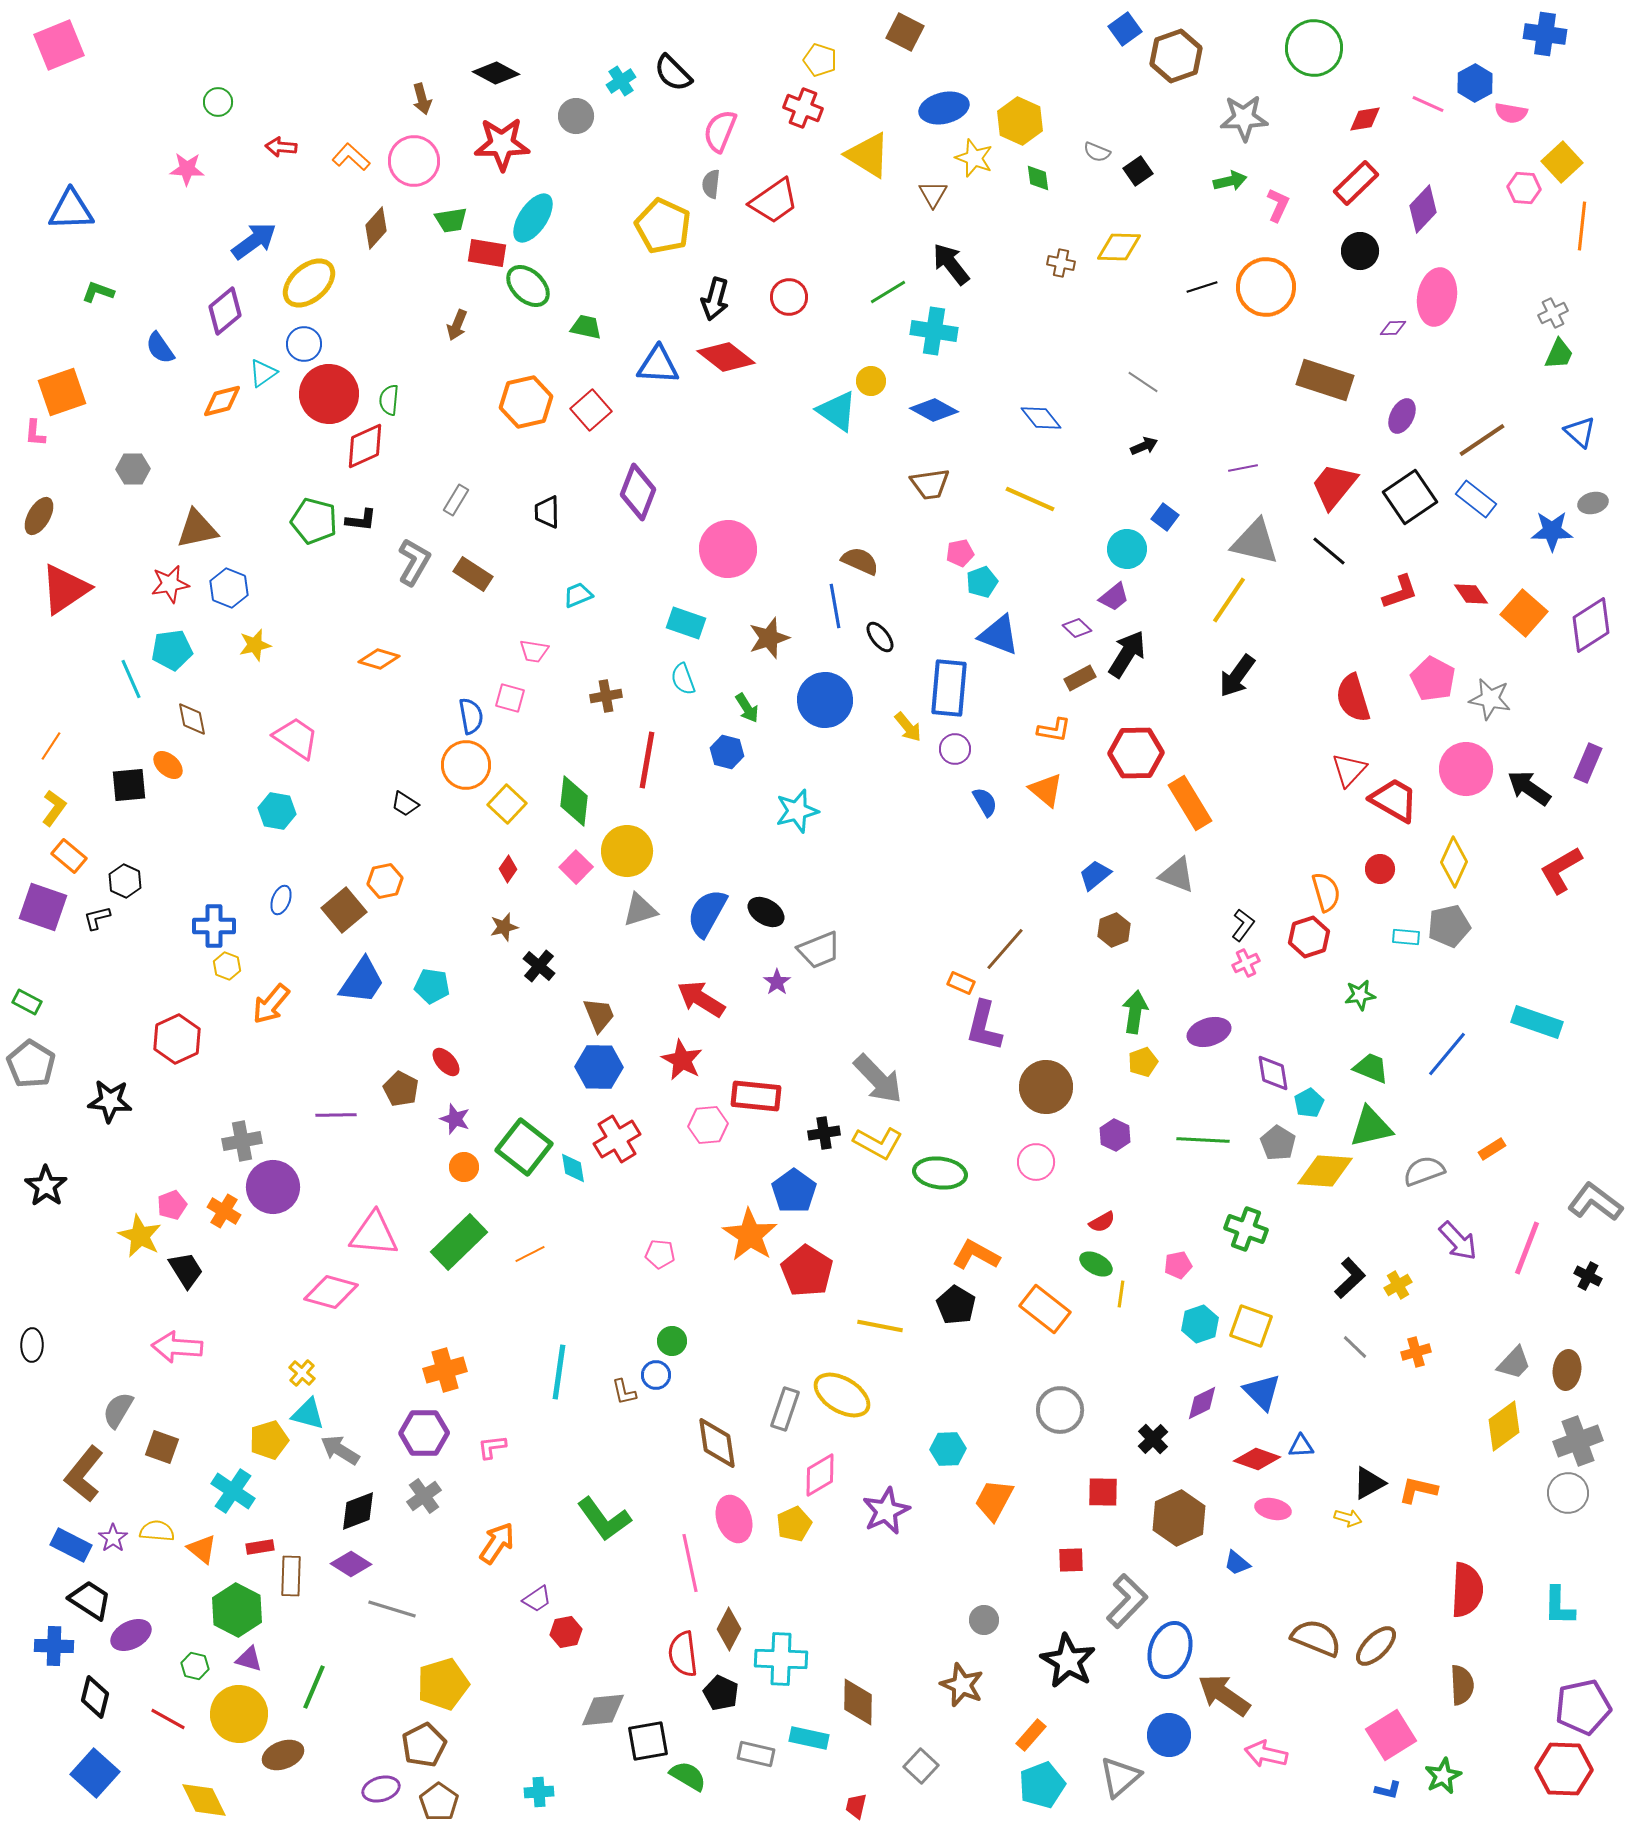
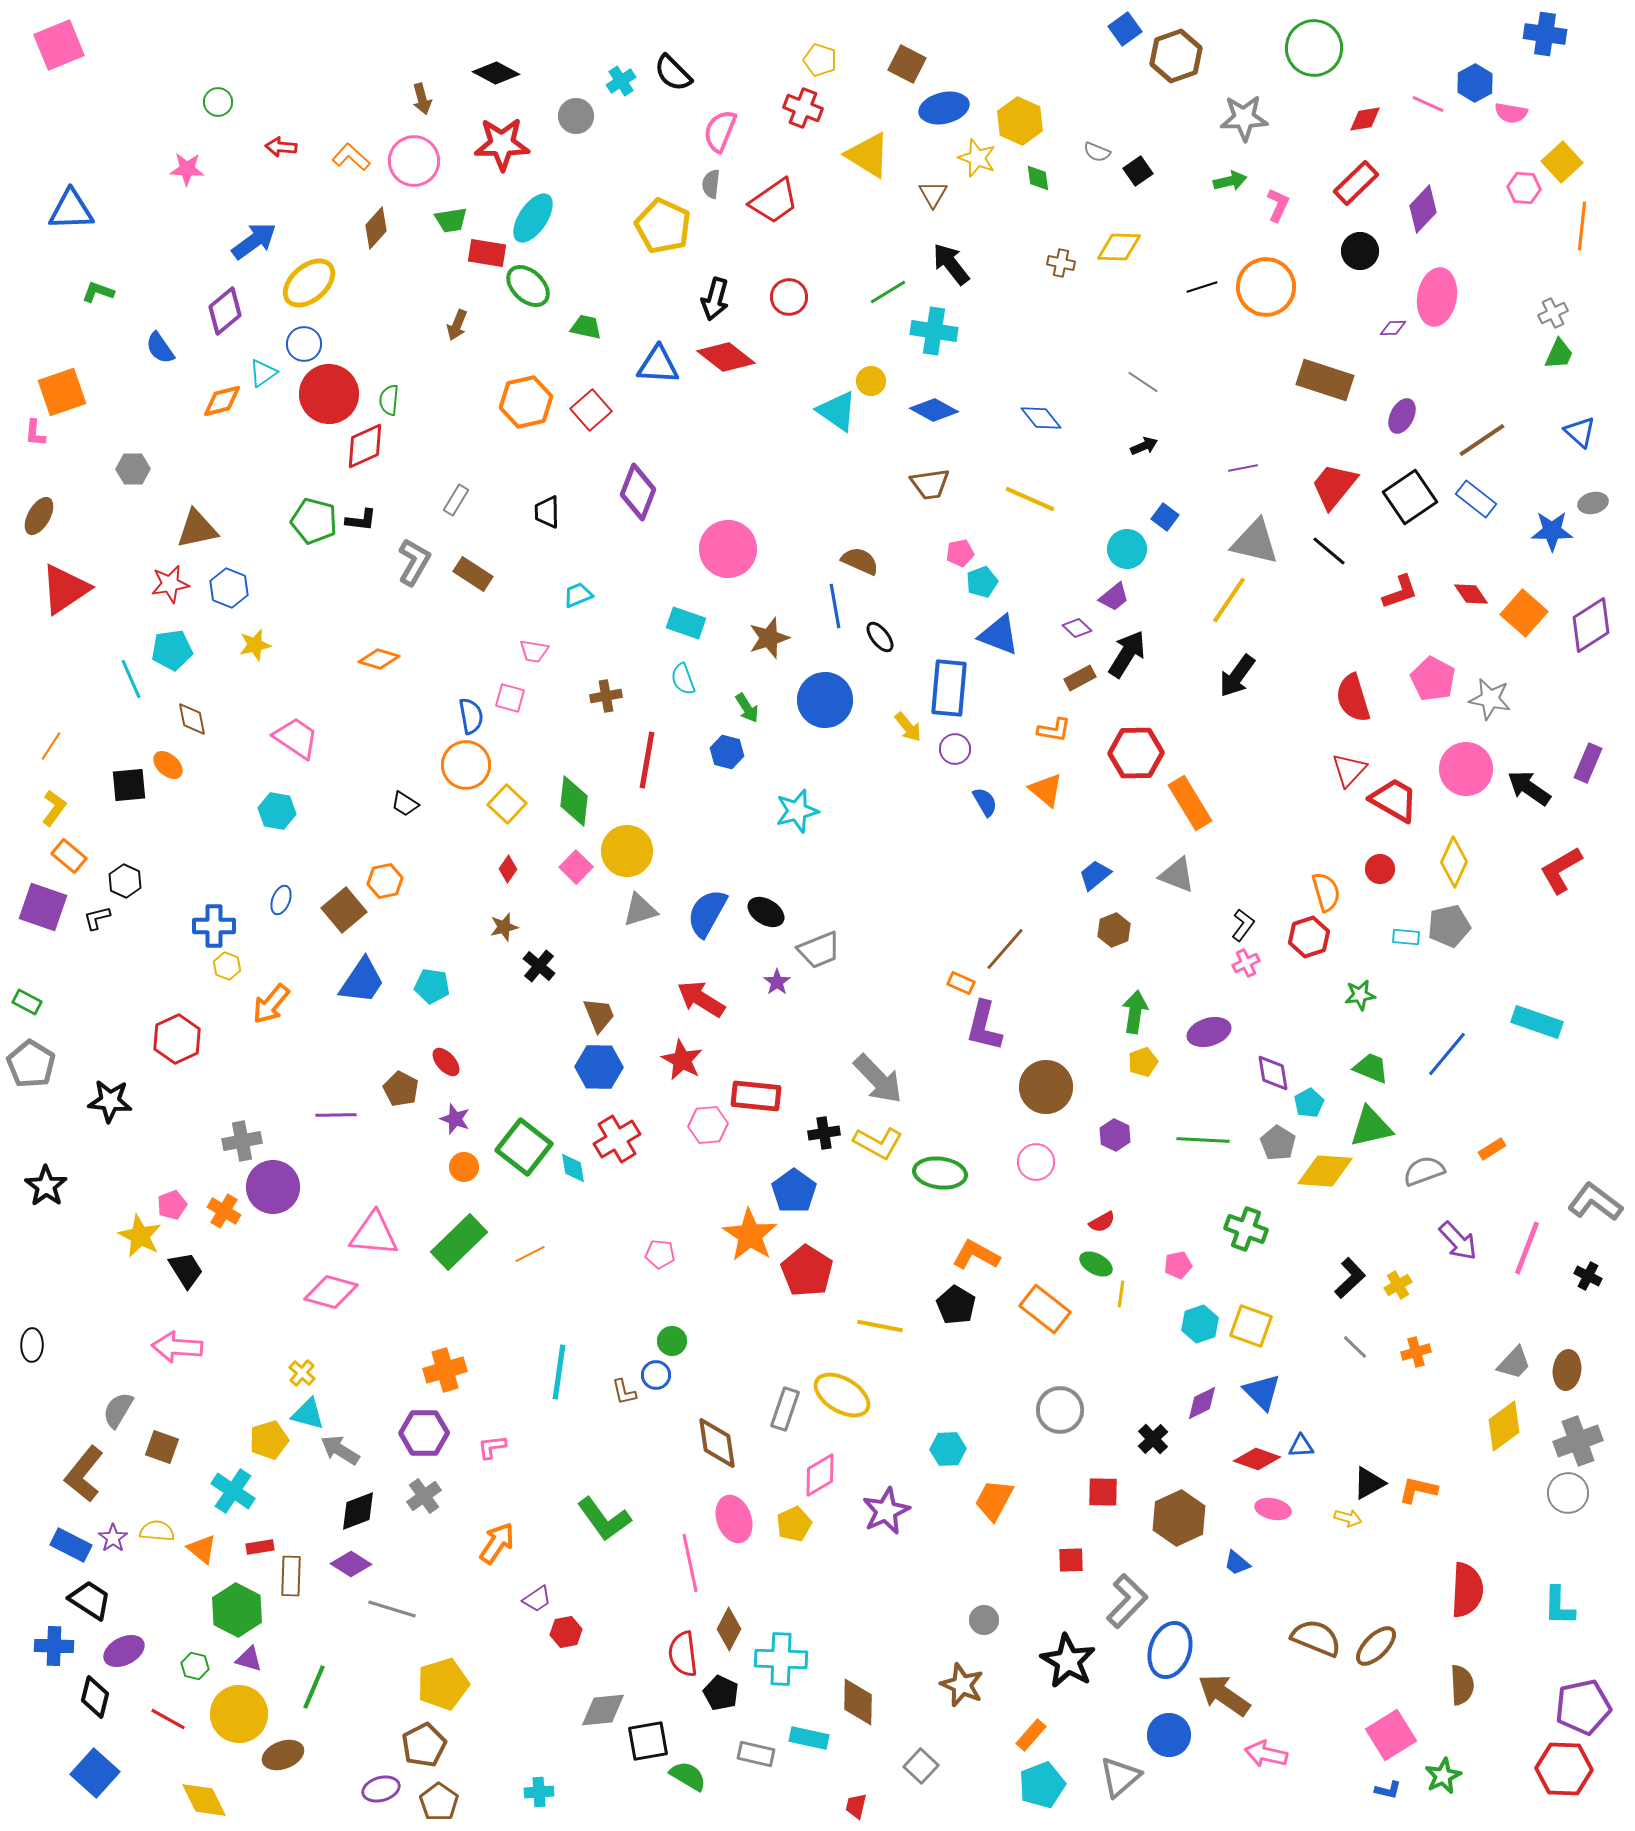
brown square at (905, 32): moved 2 px right, 32 px down
yellow star at (974, 158): moved 3 px right
purple ellipse at (131, 1635): moved 7 px left, 16 px down
